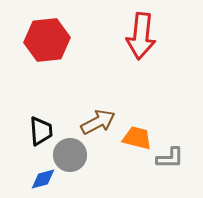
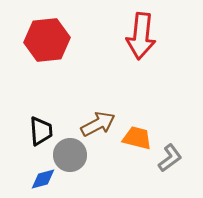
brown arrow: moved 2 px down
gray L-shape: rotated 36 degrees counterclockwise
